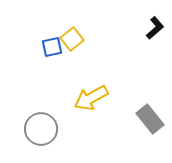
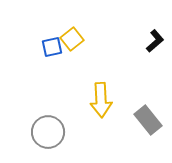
black L-shape: moved 13 px down
yellow arrow: moved 10 px right, 2 px down; rotated 64 degrees counterclockwise
gray rectangle: moved 2 px left, 1 px down
gray circle: moved 7 px right, 3 px down
